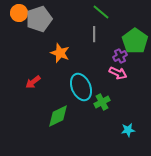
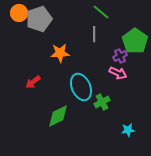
orange star: rotated 24 degrees counterclockwise
